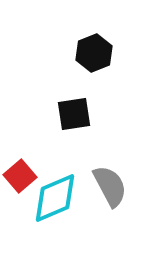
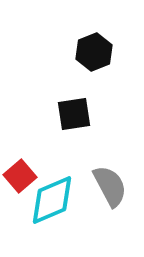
black hexagon: moved 1 px up
cyan diamond: moved 3 px left, 2 px down
